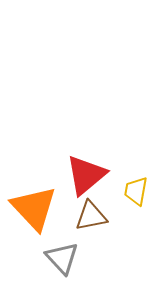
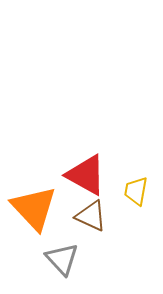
red triangle: rotated 51 degrees counterclockwise
brown triangle: rotated 36 degrees clockwise
gray triangle: moved 1 px down
